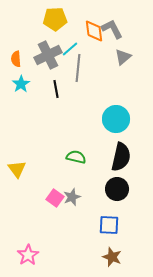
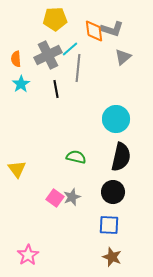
gray L-shape: rotated 135 degrees clockwise
black circle: moved 4 px left, 3 px down
